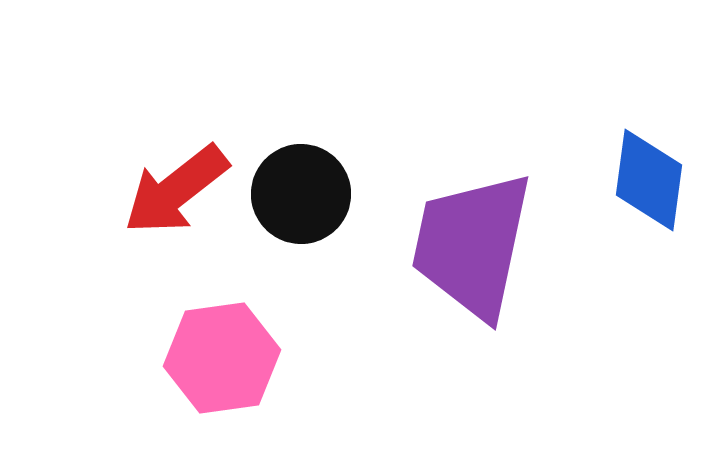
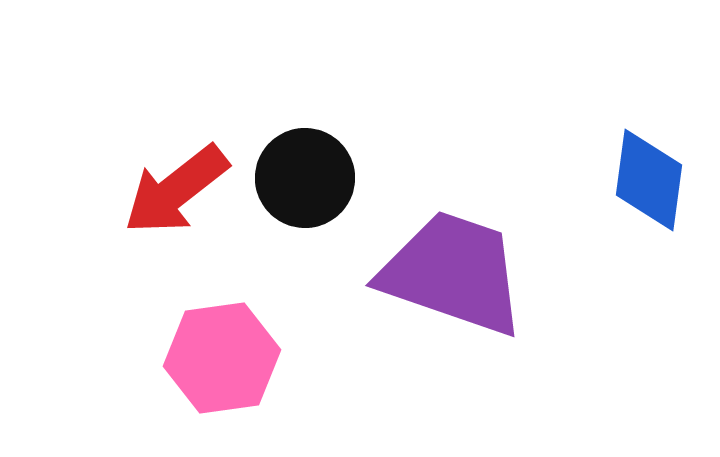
black circle: moved 4 px right, 16 px up
purple trapezoid: moved 19 px left, 28 px down; rotated 97 degrees clockwise
